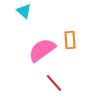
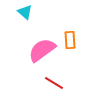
cyan triangle: moved 1 px right, 1 px down
red line: rotated 18 degrees counterclockwise
